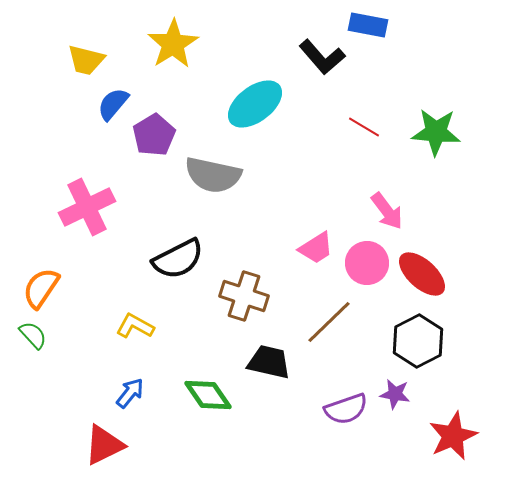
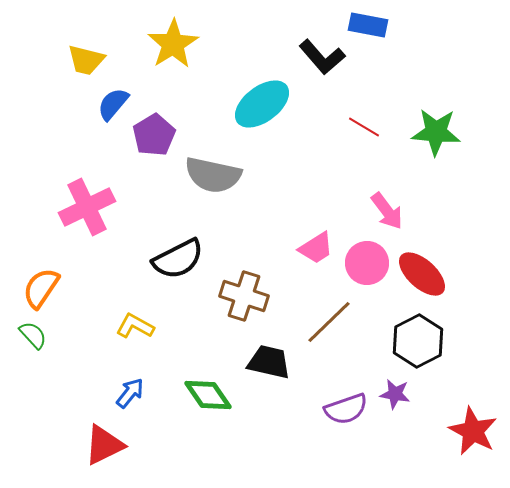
cyan ellipse: moved 7 px right
red star: moved 20 px right, 5 px up; rotated 21 degrees counterclockwise
